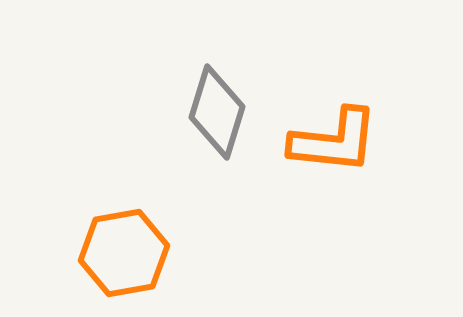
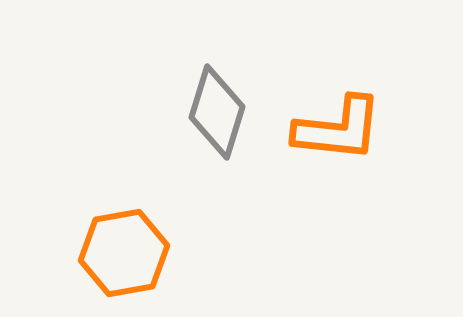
orange L-shape: moved 4 px right, 12 px up
